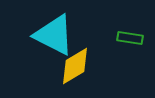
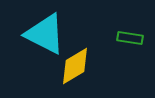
cyan triangle: moved 9 px left, 1 px up
